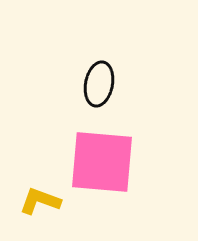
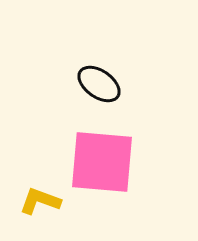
black ellipse: rotated 66 degrees counterclockwise
